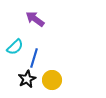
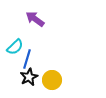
blue line: moved 7 px left, 1 px down
black star: moved 2 px right, 2 px up
